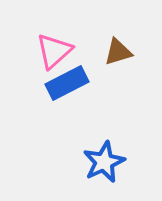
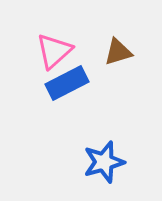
blue star: rotated 9 degrees clockwise
